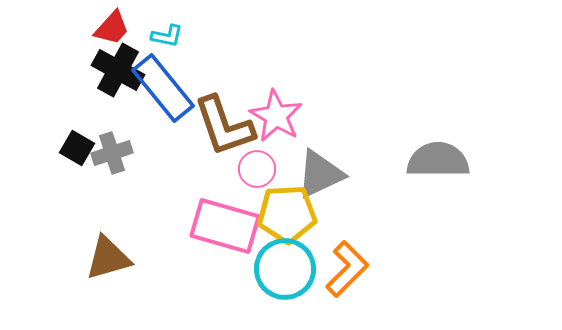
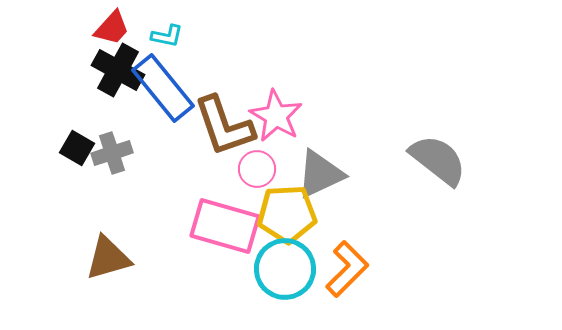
gray semicircle: rotated 38 degrees clockwise
